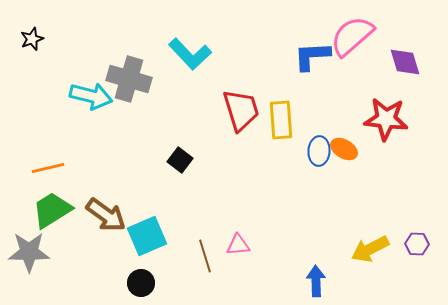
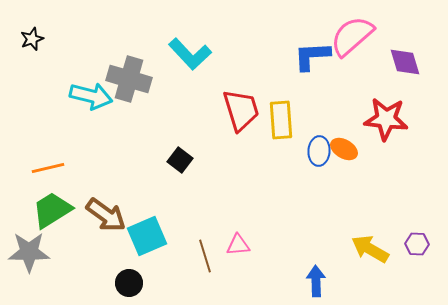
yellow arrow: rotated 57 degrees clockwise
black circle: moved 12 px left
